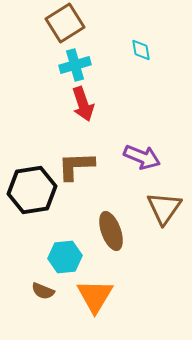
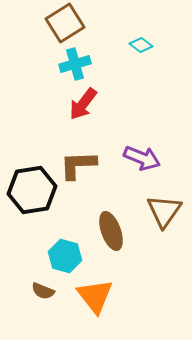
cyan diamond: moved 5 px up; rotated 45 degrees counterclockwise
cyan cross: moved 1 px up
red arrow: rotated 56 degrees clockwise
purple arrow: moved 1 px down
brown L-shape: moved 2 px right, 1 px up
brown triangle: moved 3 px down
cyan hexagon: moved 1 px up; rotated 20 degrees clockwise
orange triangle: rotated 9 degrees counterclockwise
